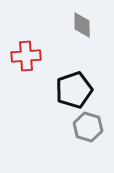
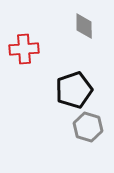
gray diamond: moved 2 px right, 1 px down
red cross: moved 2 px left, 7 px up
